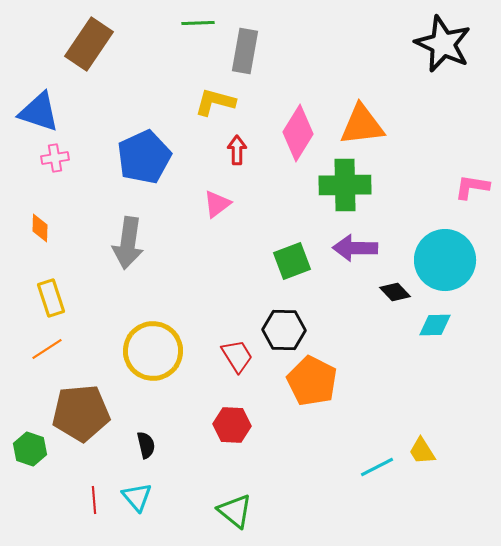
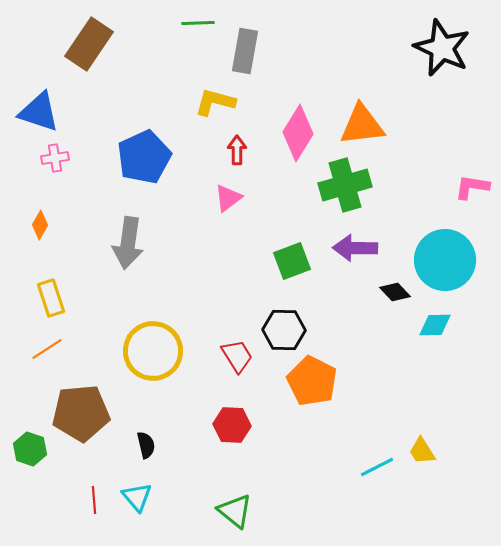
black star: moved 1 px left, 4 px down
green cross: rotated 15 degrees counterclockwise
pink triangle: moved 11 px right, 6 px up
orange diamond: moved 3 px up; rotated 28 degrees clockwise
